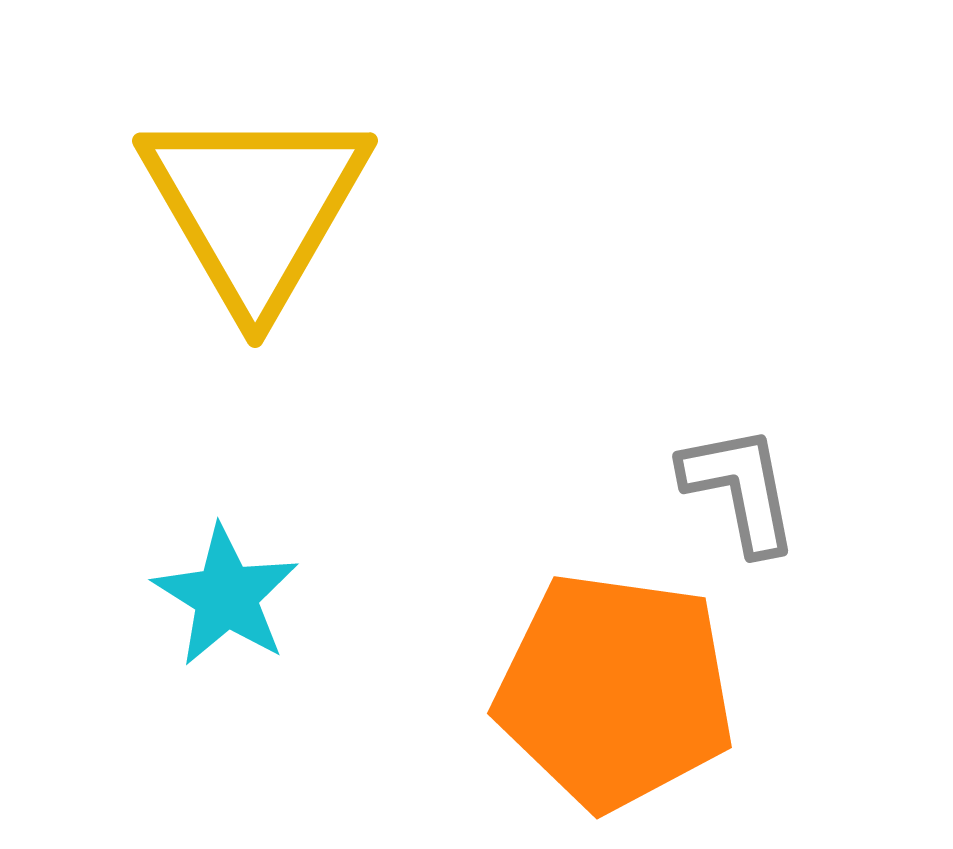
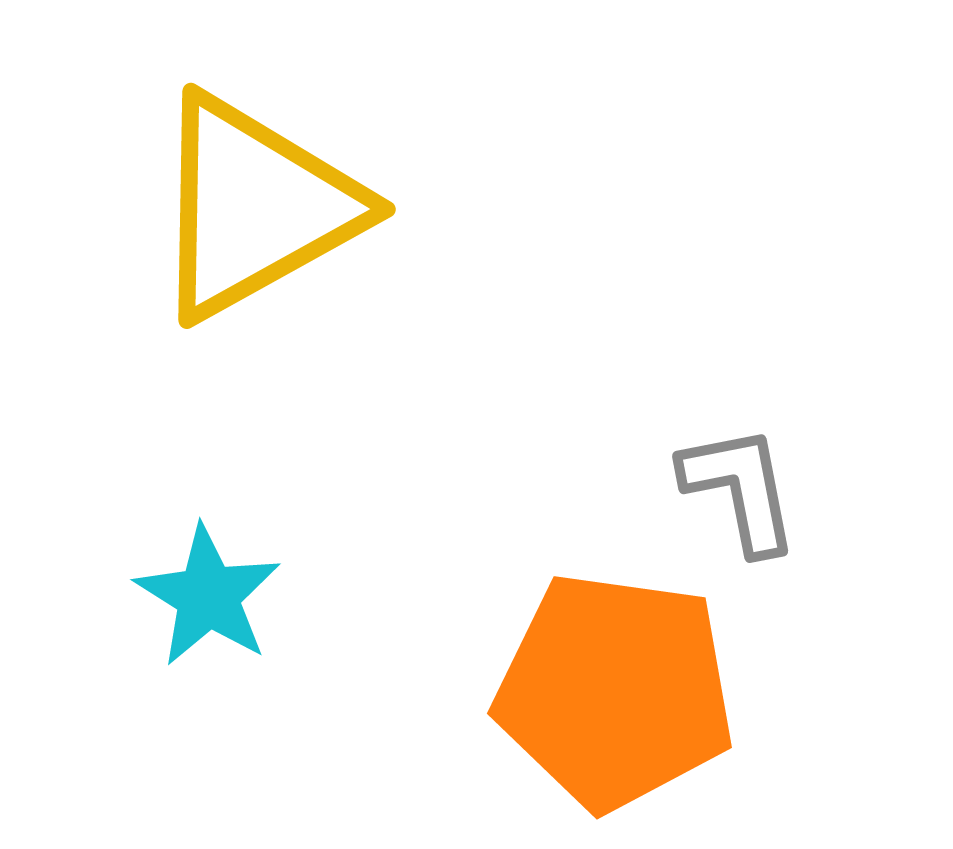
yellow triangle: rotated 31 degrees clockwise
cyan star: moved 18 px left
